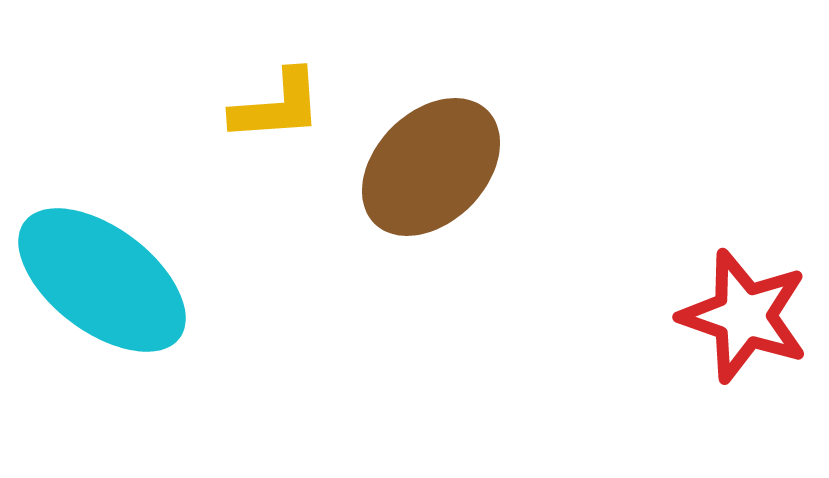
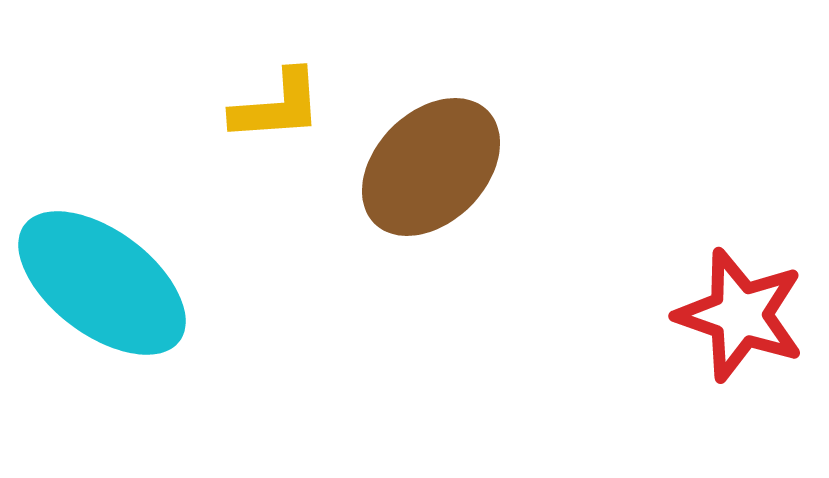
cyan ellipse: moved 3 px down
red star: moved 4 px left, 1 px up
